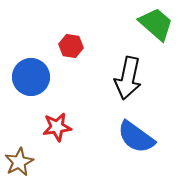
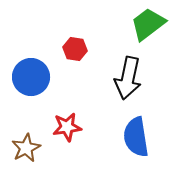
green trapezoid: moved 8 px left; rotated 78 degrees counterclockwise
red hexagon: moved 4 px right, 3 px down
red star: moved 10 px right
blue semicircle: rotated 45 degrees clockwise
brown star: moved 7 px right, 14 px up
